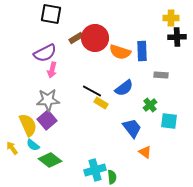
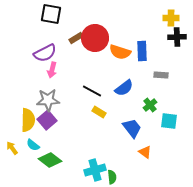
yellow rectangle: moved 2 px left, 9 px down
yellow semicircle: moved 5 px up; rotated 25 degrees clockwise
